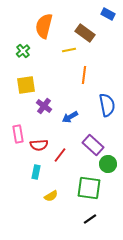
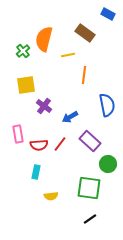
orange semicircle: moved 13 px down
yellow line: moved 1 px left, 5 px down
purple rectangle: moved 3 px left, 4 px up
red line: moved 11 px up
yellow semicircle: rotated 24 degrees clockwise
